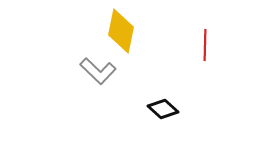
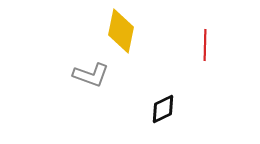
gray L-shape: moved 7 px left, 4 px down; rotated 24 degrees counterclockwise
black diamond: rotated 68 degrees counterclockwise
